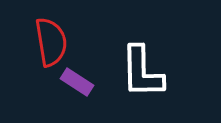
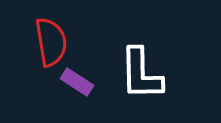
white L-shape: moved 1 px left, 2 px down
